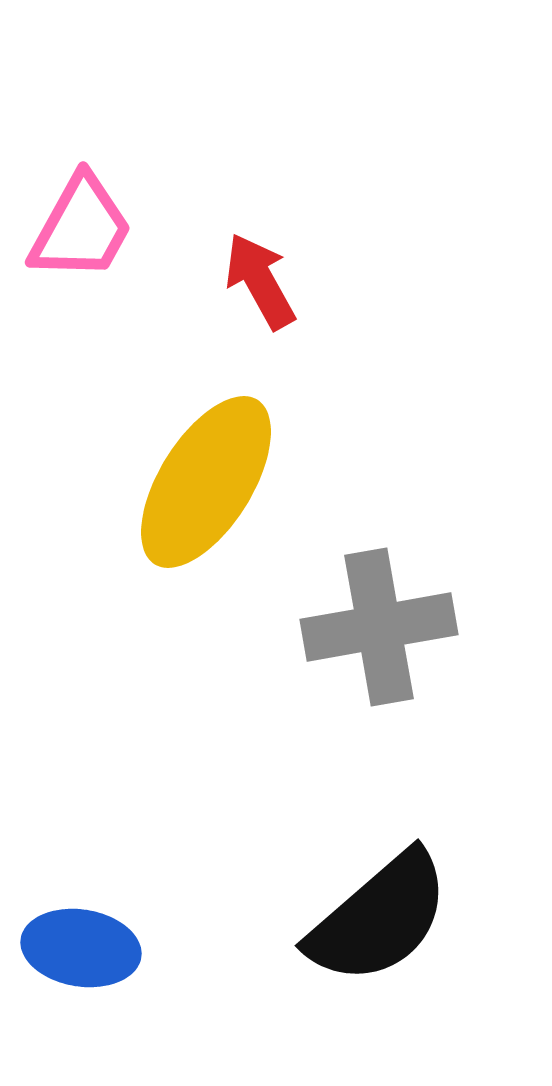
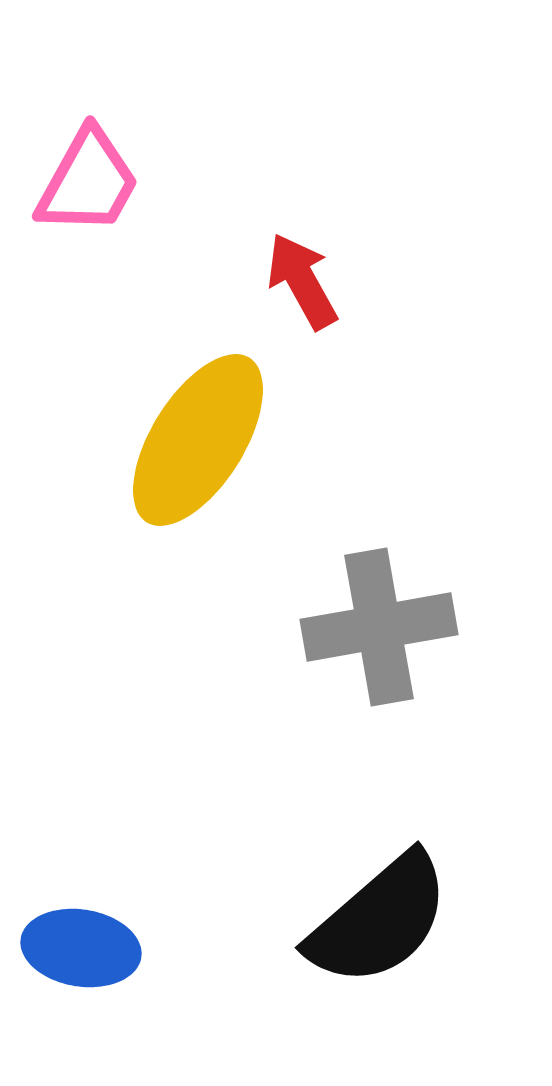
pink trapezoid: moved 7 px right, 46 px up
red arrow: moved 42 px right
yellow ellipse: moved 8 px left, 42 px up
black semicircle: moved 2 px down
